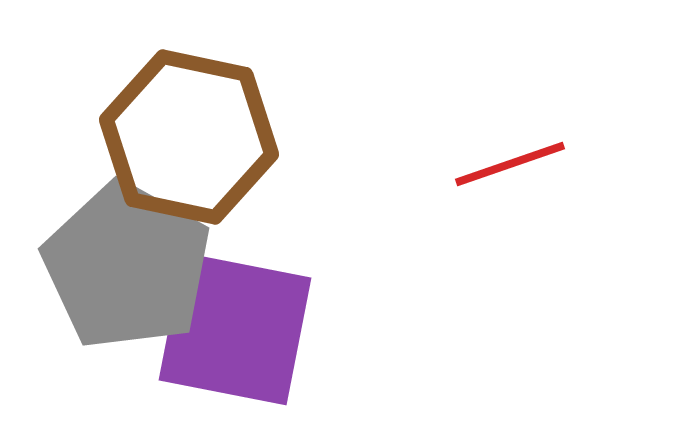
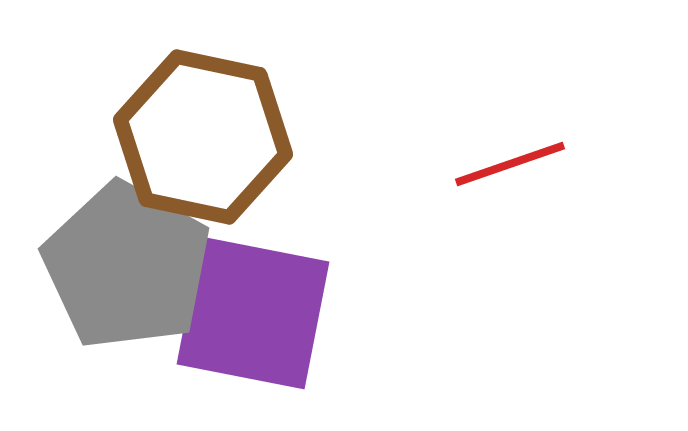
brown hexagon: moved 14 px right
purple square: moved 18 px right, 16 px up
